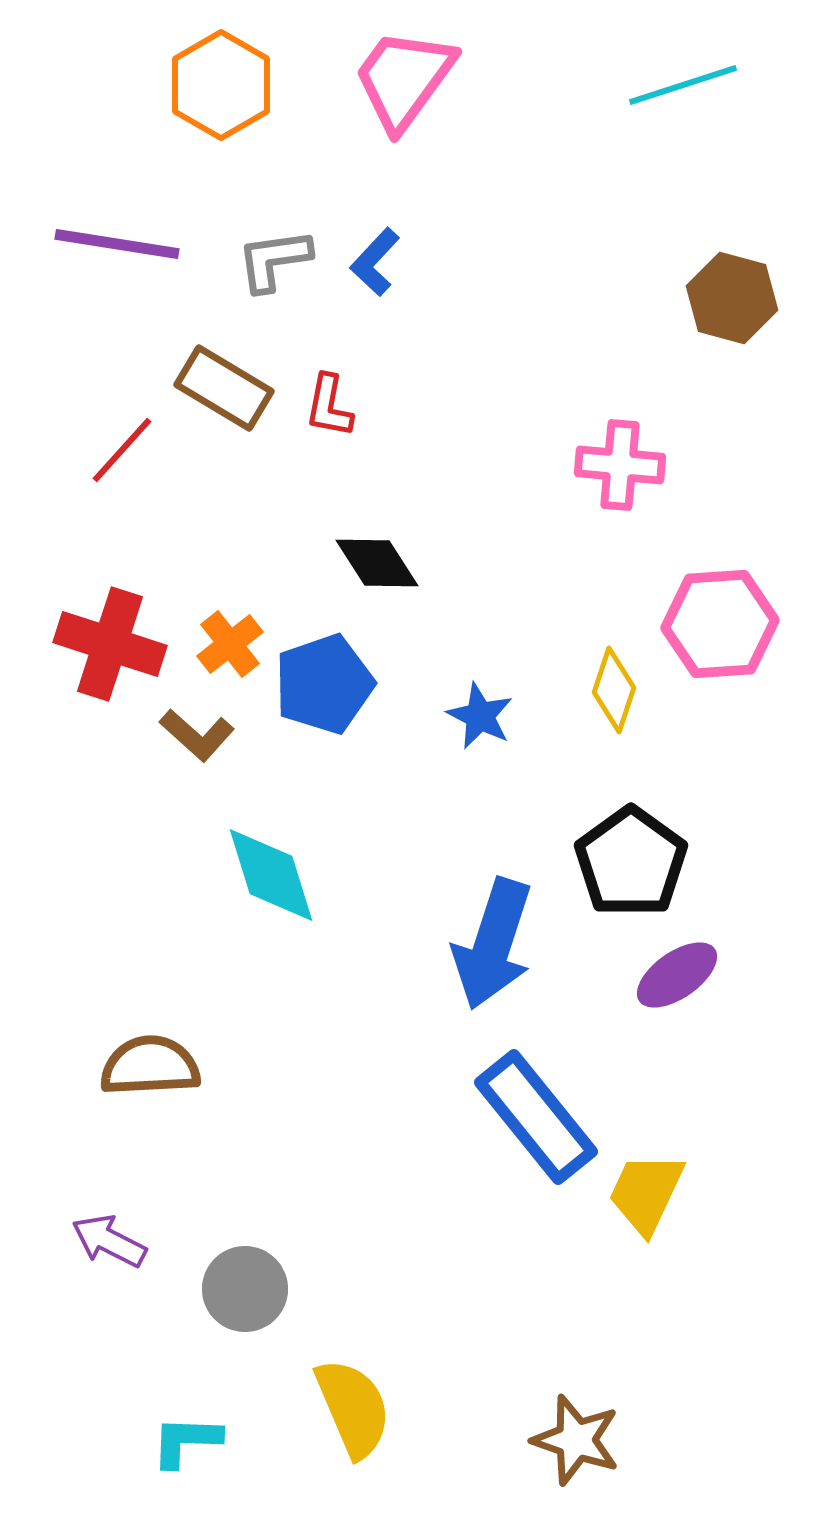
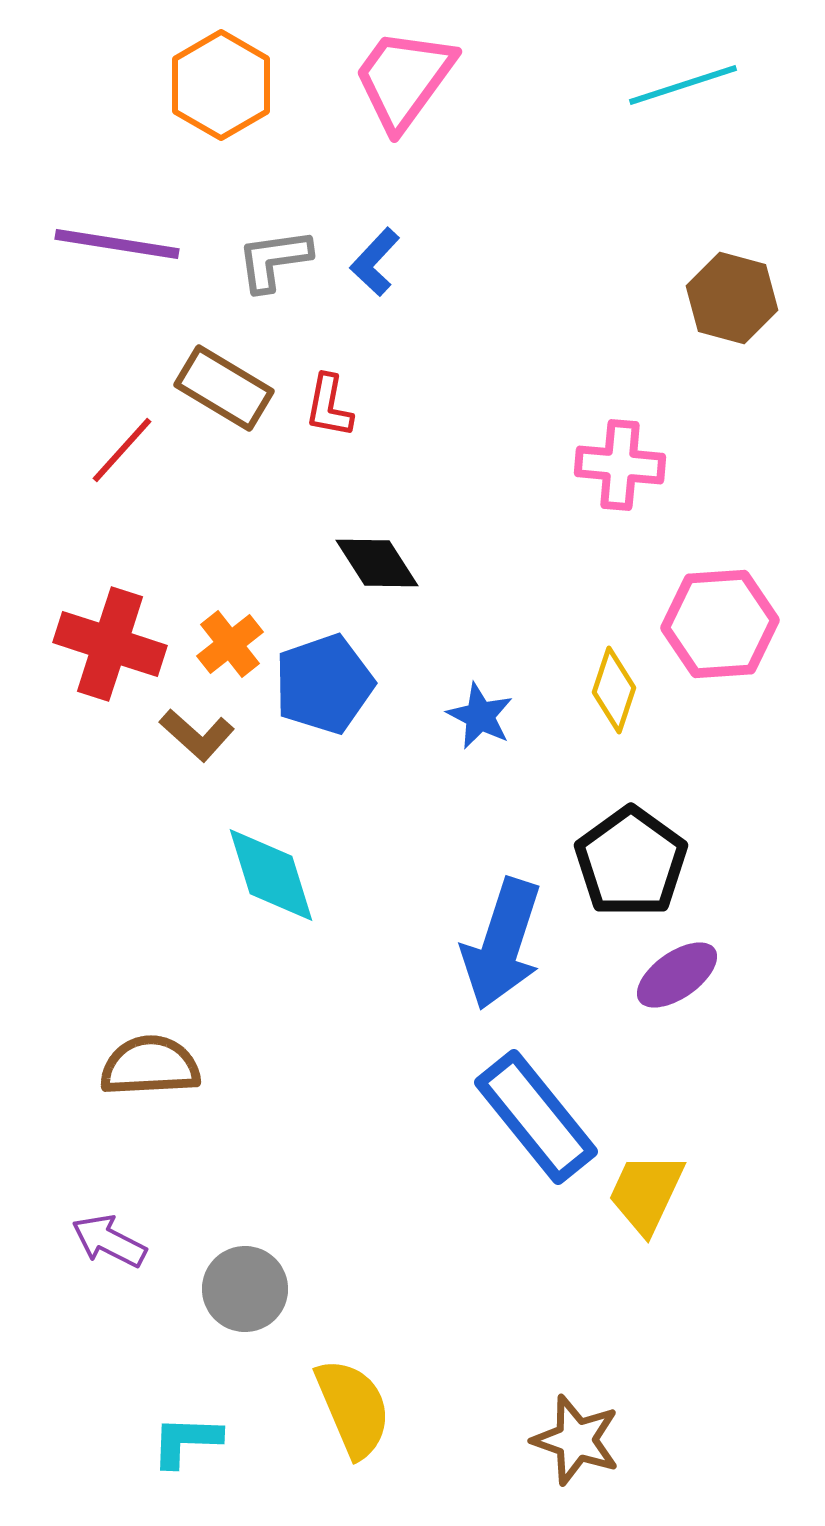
blue arrow: moved 9 px right
